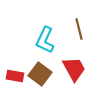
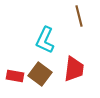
brown line: moved 13 px up
red trapezoid: rotated 36 degrees clockwise
